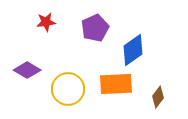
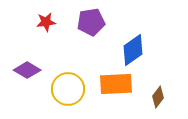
purple pentagon: moved 4 px left, 6 px up; rotated 16 degrees clockwise
